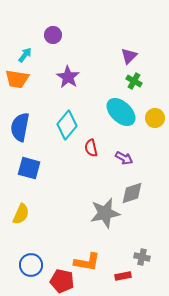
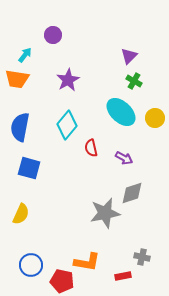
purple star: moved 3 px down; rotated 10 degrees clockwise
